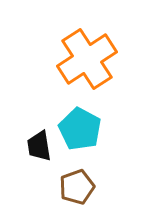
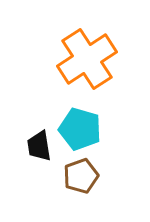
cyan pentagon: rotated 12 degrees counterclockwise
brown pentagon: moved 4 px right, 11 px up
